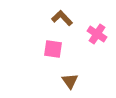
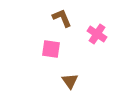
brown L-shape: rotated 20 degrees clockwise
pink square: moved 2 px left
